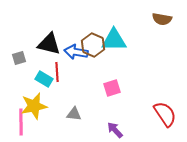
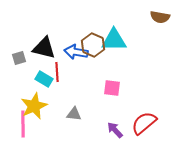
brown semicircle: moved 2 px left, 2 px up
black triangle: moved 5 px left, 4 px down
pink square: rotated 24 degrees clockwise
yellow star: rotated 12 degrees counterclockwise
red semicircle: moved 21 px left, 9 px down; rotated 96 degrees counterclockwise
pink line: moved 2 px right, 2 px down
